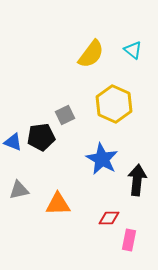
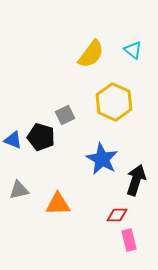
yellow hexagon: moved 2 px up
black pentagon: rotated 24 degrees clockwise
blue triangle: moved 2 px up
black arrow: moved 1 px left; rotated 12 degrees clockwise
red diamond: moved 8 px right, 3 px up
pink rectangle: rotated 25 degrees counterclockwise
